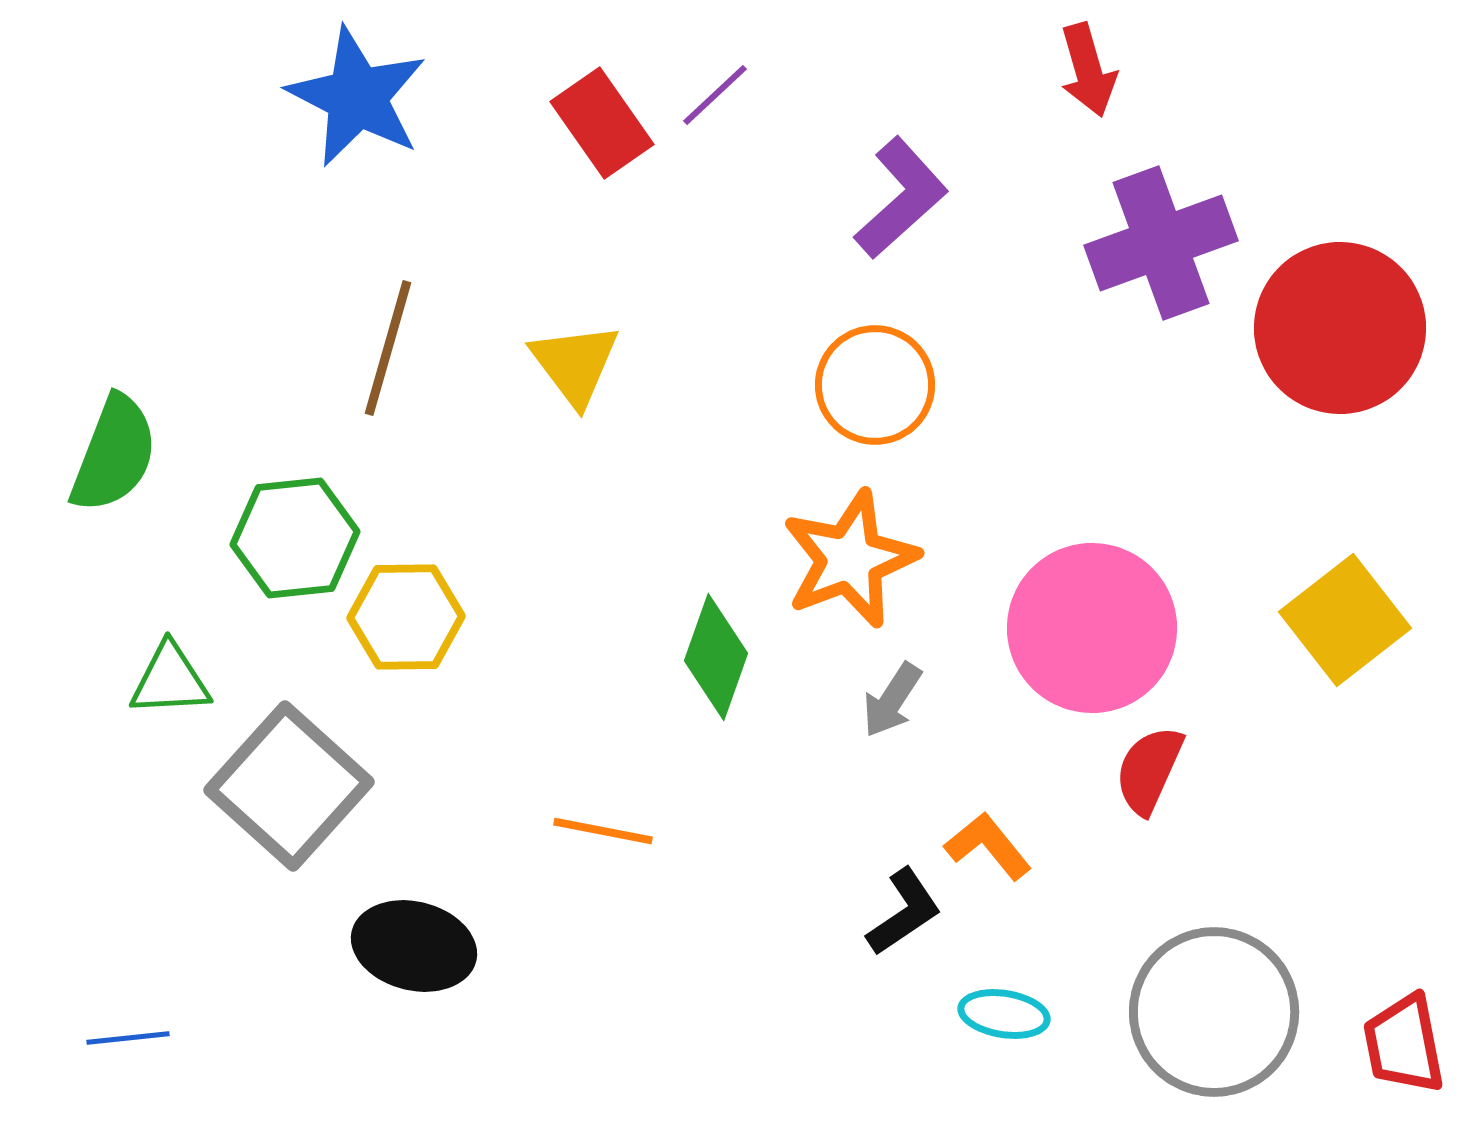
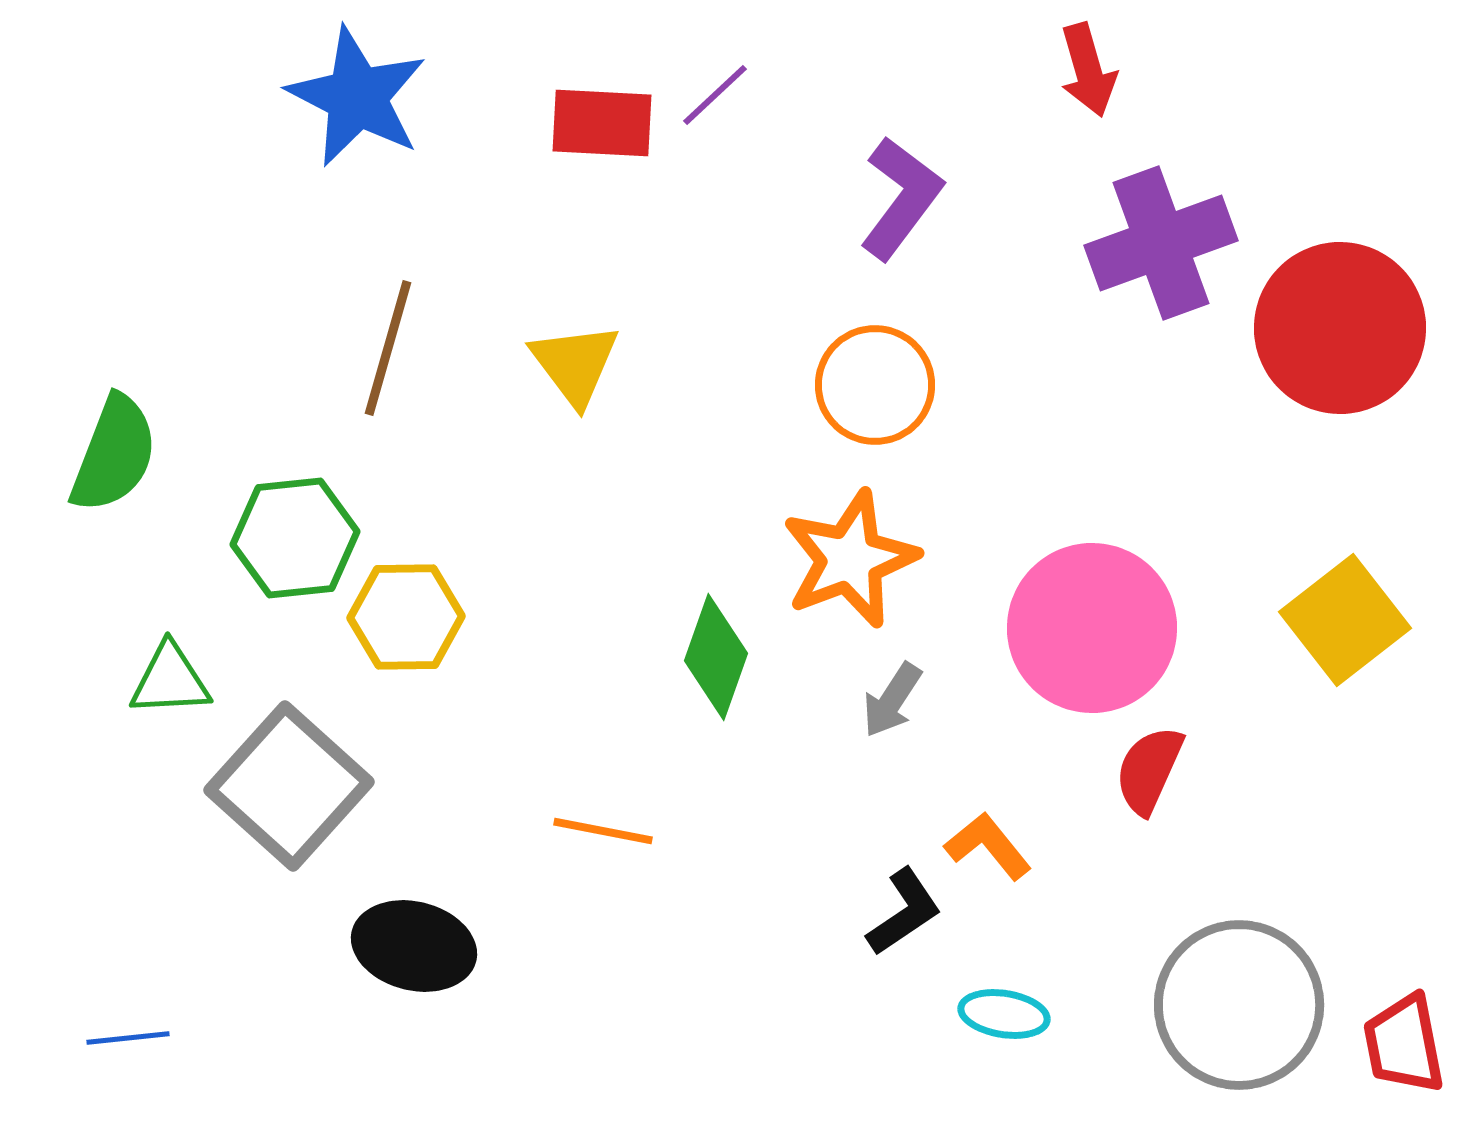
red rectangle: rotated 52 degrees counterclockwise
purple L-shape: rotated 11 degrees counterclockwise
gray circle: moved 25 px right, 7 px up
